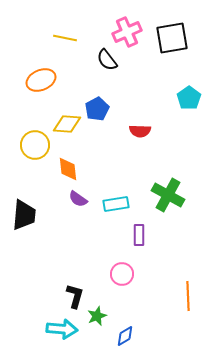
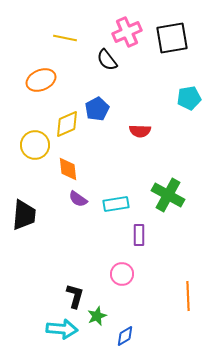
cyan pentagon: rotated 25 degrees clockwise
yellow diamond: rotated 28 degrees counterclockwise
